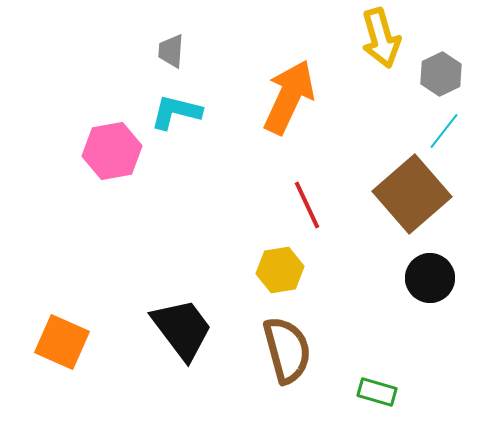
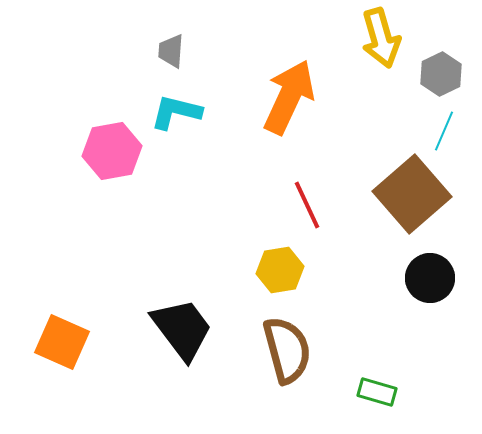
cyan line: rotated 15 degrees counterclockwise
